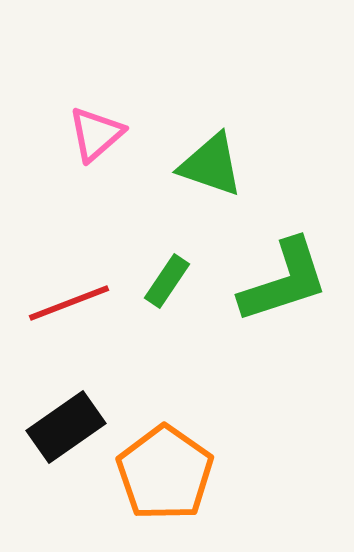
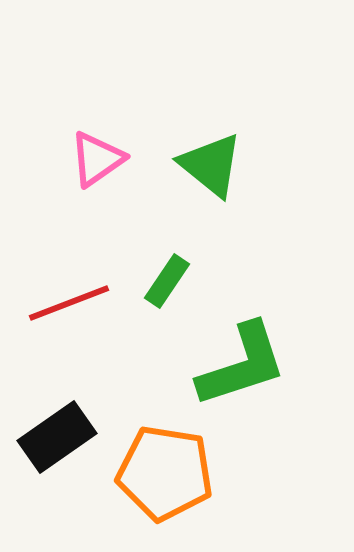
pink triangle: moved 1 px right, 25 px down; rotated 6 degrees clockwise
green triangle: rotated 20 degrees clockwise
green L-shape: moved 42 px left, 84 px down
black rectangle: moved 9 px left, 10 px down
orange pentagon: rotated 26 degrees counterclockwise
